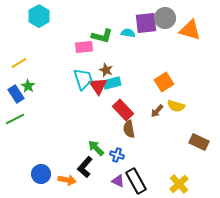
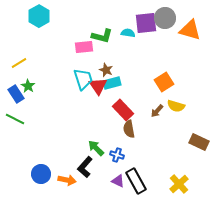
green line: rotated 54 degrees clockwise
